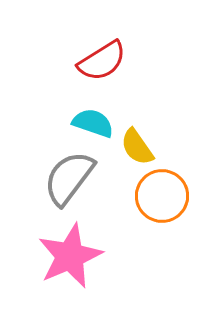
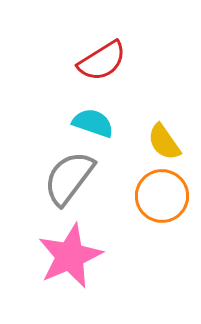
yellow semicircle: moved 27 px right, 5 px up
